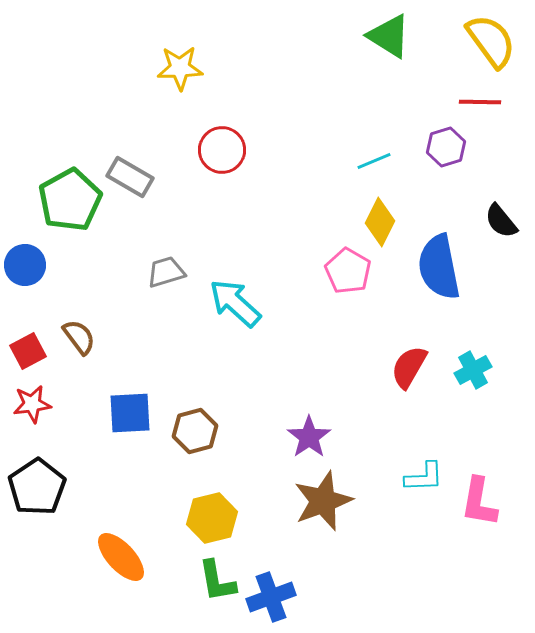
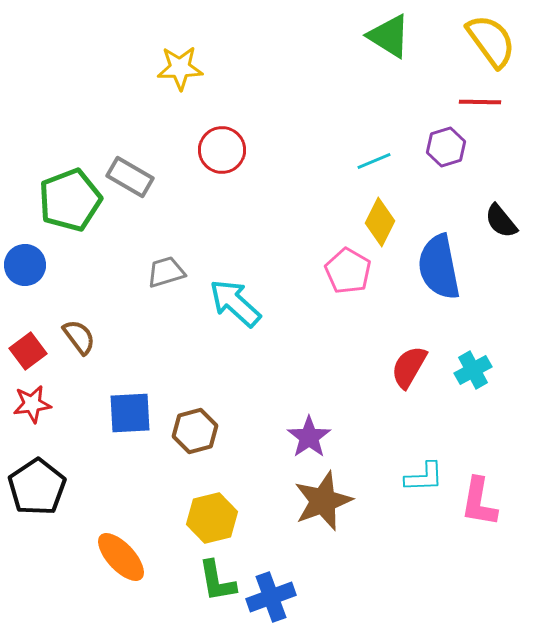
green pentagon: rotated 8 degrees clockwise
red square: rotated 9 degrees counterclockwise
